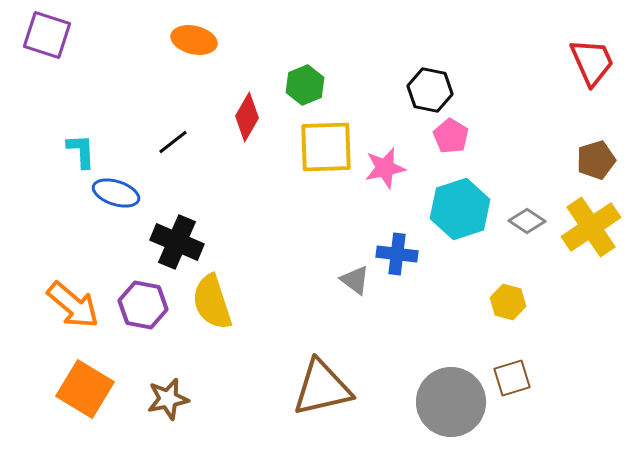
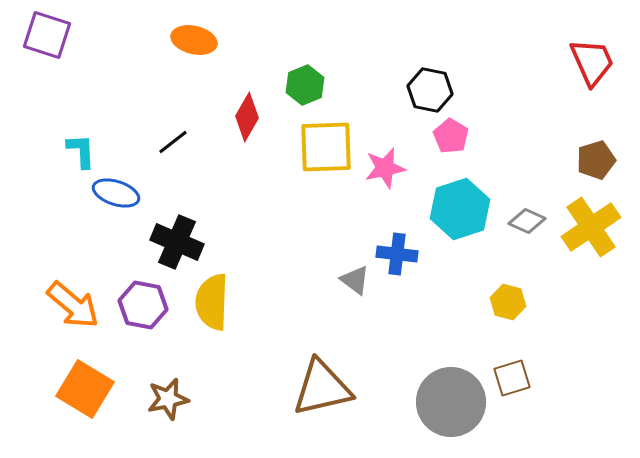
gray diamond: rotated 9 degrees counterclockwise
yellow semicircle: rotated 20 degrees clockwise
